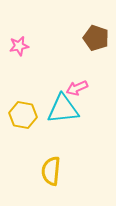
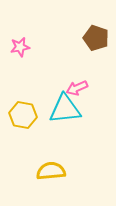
pink star: moved 1 px right, 1 px down
cyan triangle: moved 2 px right
yellow semicircle: rotated 80 degrees clockwise
